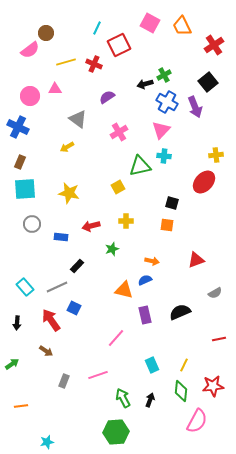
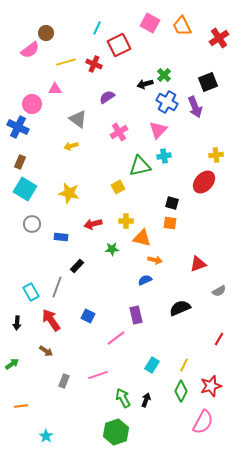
red cross at (214, 45): moved 5 px right, 7 px up
green cross at (164, 75): rotated 16 degrees counterclockwise
black square at (208, 82): rotated 18 degrees clockwise
pink circle at (30, 96): moved 2 px right, 8 px down
pink triangle at (161, 130): moved 3 px left
yellow arrow at (67, 147): moved 4 px right, 1 px up; rotated 16 degrees clockwise
cyan cross at (164, 156): rotated 16 degrees counterclockwise
cyan square at (25, 189): rotated 35 degrees clockwise
orange square at (167, 225): moved 3 px right, 2 px up
red arrow at (91, 226): moved 2 px right, 2 px up
green star at (112, 249): rotated 16 degrees clockwise
red triangle at (196, 260): moved 2 px right, 4 px down
orange arrow at (152, 261): moved 3 px right, 1 px up
cyan rectangle at (25, 287): moved 6 px right, 5 px down; rotated 12 degrees clockwise
gray line at (57, 287): rotated 45 degrees counterclockwise
orange triangle at (124, 290): moved 18 px right, 52 px up
gray semicircle at (215, 293): moved 4 px right, 2 px up
blue square at (74, 308): moved 14 px right, 8 px down
black semicircle at (180, 312): moved 4 px up
purple rectangle at (145, 315): moved 9 px left
pink line at (116, 338): rotated 12 degrees clockwise
red line at (219, 339): rotated 48 degrees counterclockwise
cyan rectangle at (152, 365): rotated 56 degrees clockwise
red star at (213, 386): moved 2 px left; rotated 10 degrees counterclockwise
green diamond at (181, 391): rotated 20 degrees clockwise
black arrow at (150, 400): moved 4 px left
pink semicircle at (197, 421): moved 6 px right, 1 px down
green hexagon at (116, 432): rotated 15 degrees counterclockwise
cyan star at (47, 442): moved 1 px left, 6 px up; rotated 24 degrees counterclockwise
